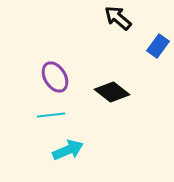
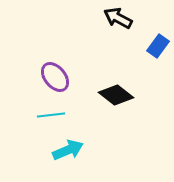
black arrow: rotated 12 degrees counterclockwise
purple ellipse: rotated 8 degrees counterclockwise
black diamond: moved 4 px right, 3 px down
